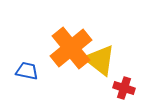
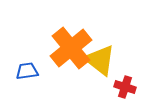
blue trapezoid: rotated 20 degrees counterclockwise
red cross: moved 1 px right, 1 px up
